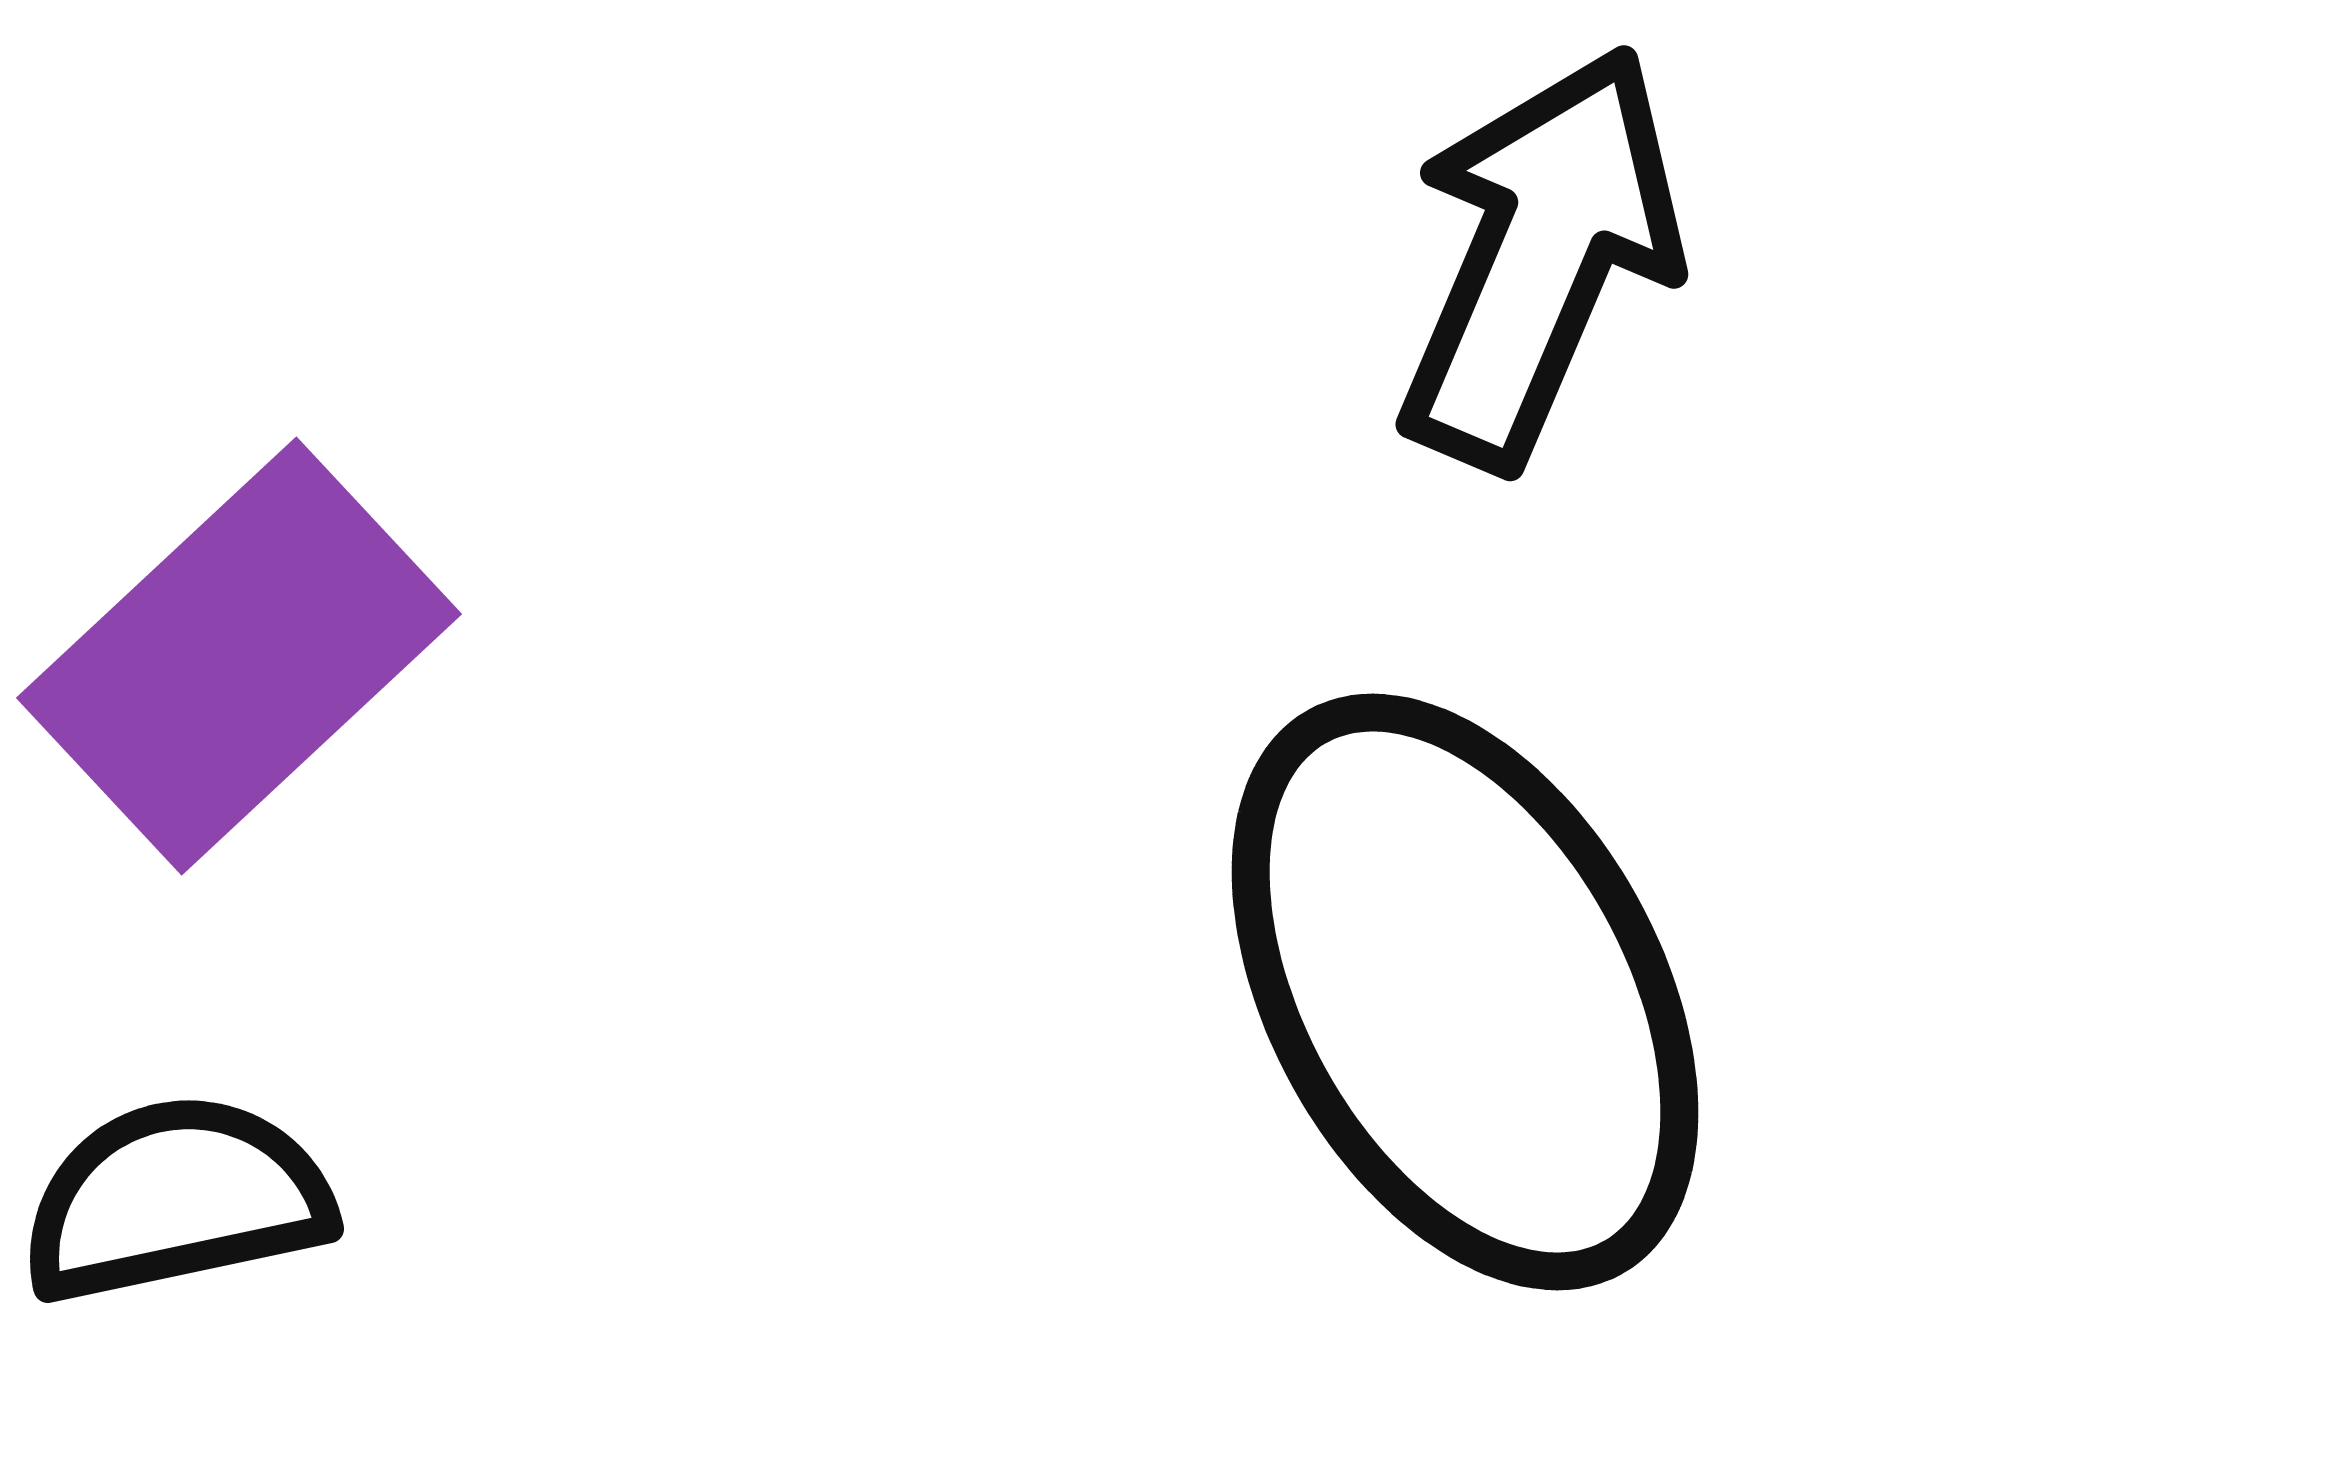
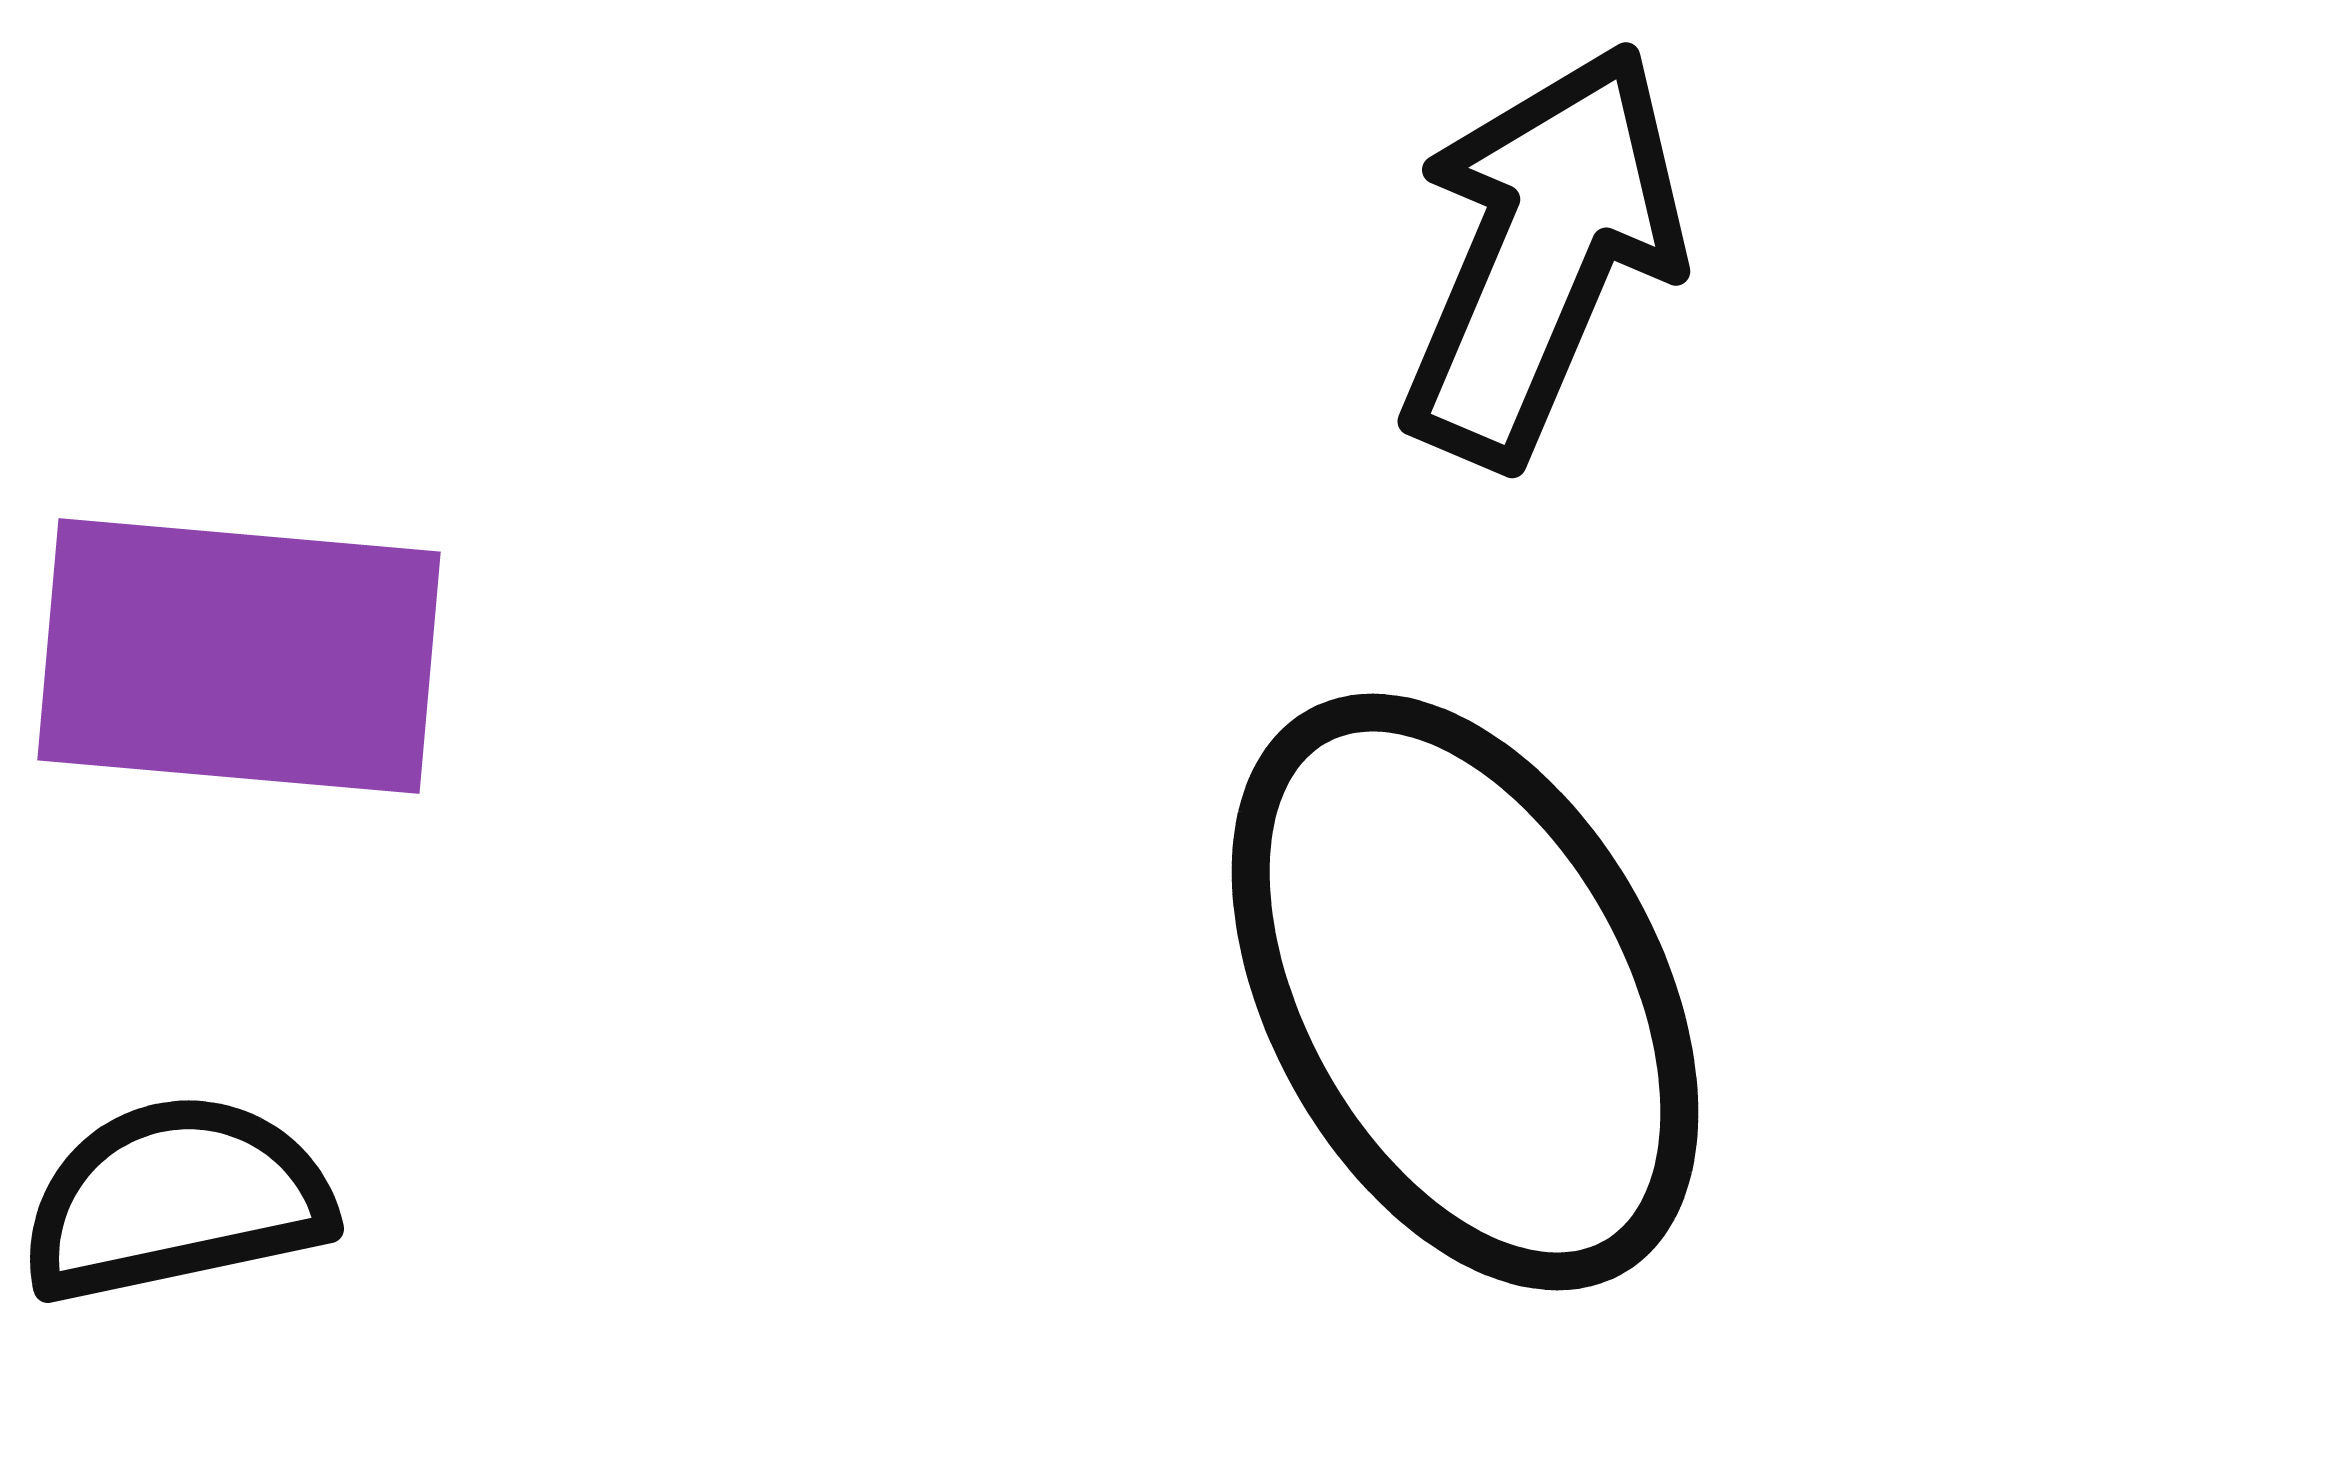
black arrow: moved 2 px right, 3 px up
purple rectangle: rotated 48 degrees clockwise
